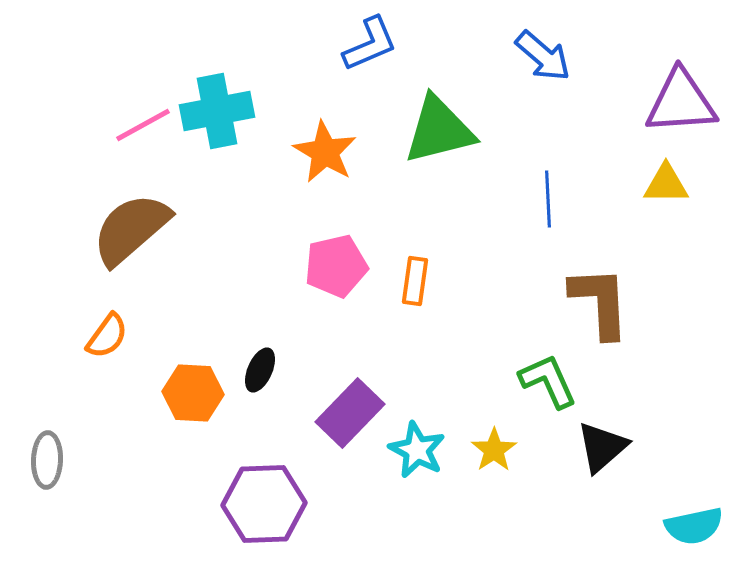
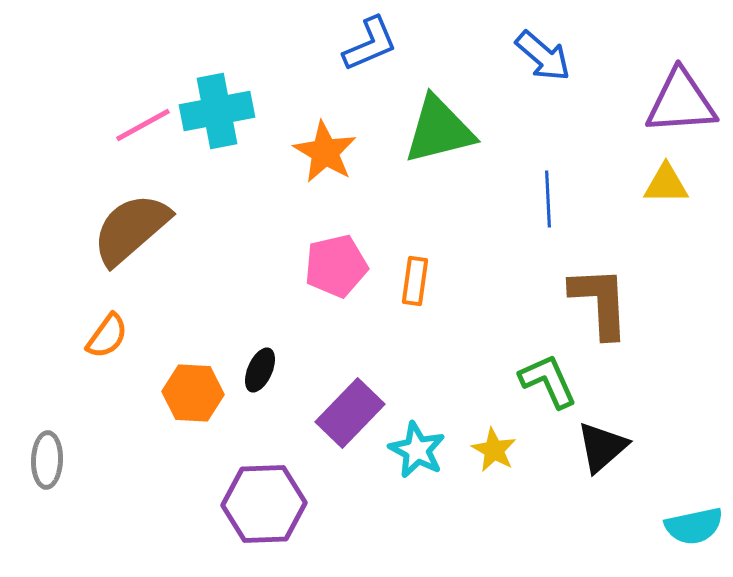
yellow star: rotated 9 degrees counterclockwise
